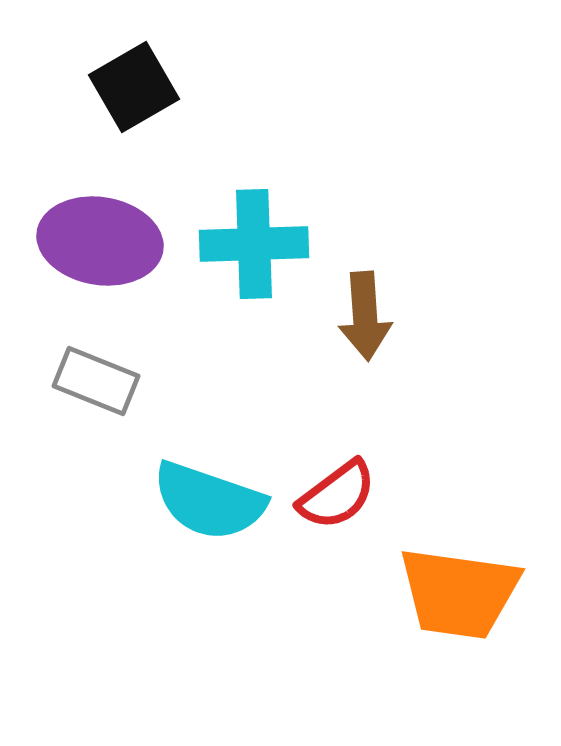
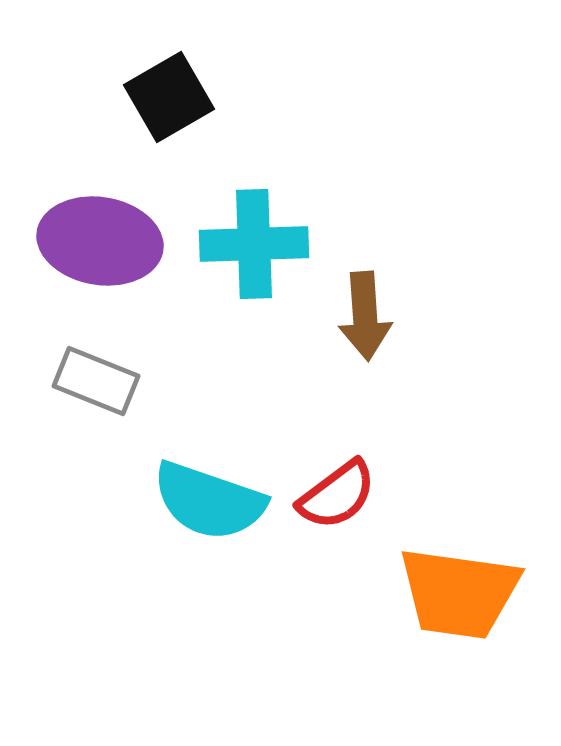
black square: moved 35 px right, 10 px down
